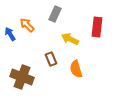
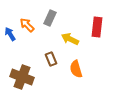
gray rectangle: moved 5 px left, 4 px down
